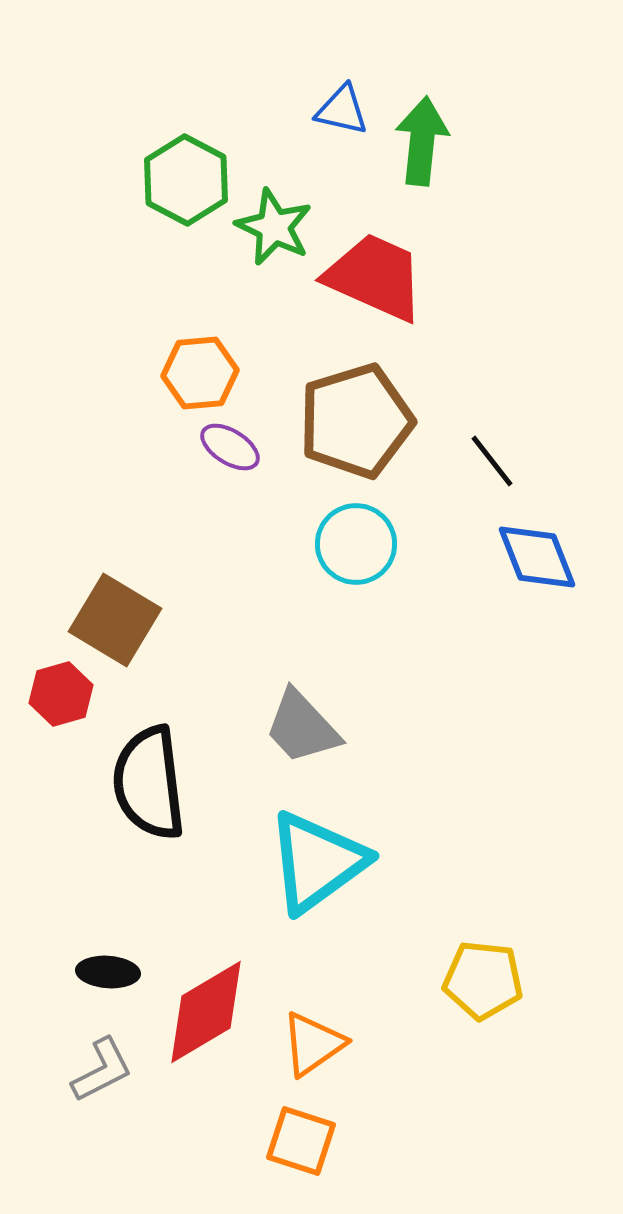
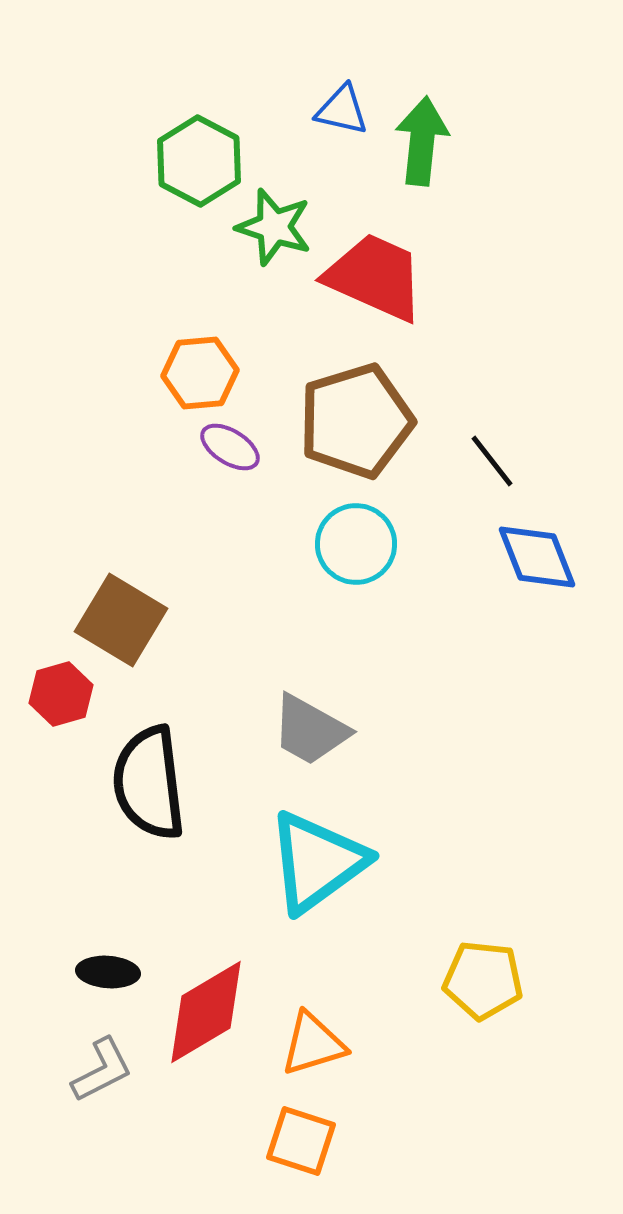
green hexagon: moved 13 px right, 19 px up
green star: rotated 8 degrees counterclockwise
brown square: moved 6 px right
gray trapezoid: moved 8 px right, 3 px down; rotated 18 degrees counterclockwise
orange triangle: rotated 18 degrees clockwise
